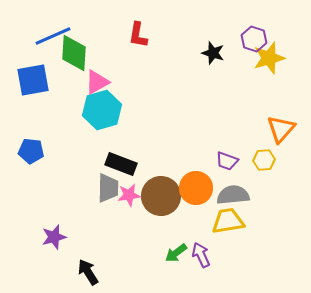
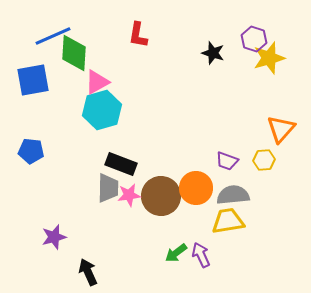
black arrow: rotated 8 degrees clockwise
